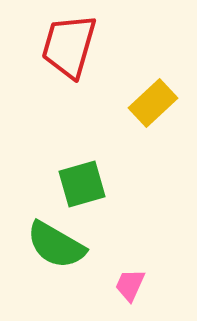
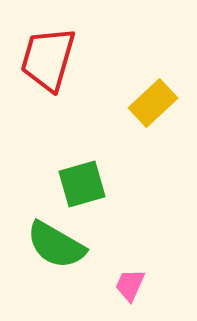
red trapezoid: moved 21 px left, 13 px down
